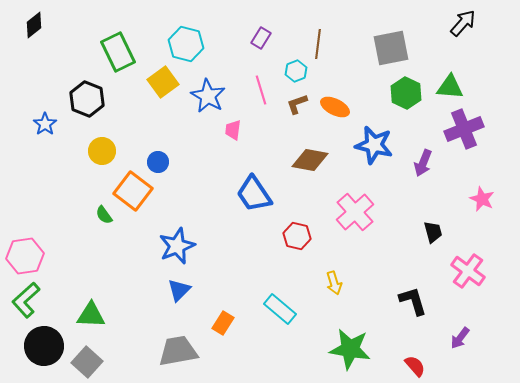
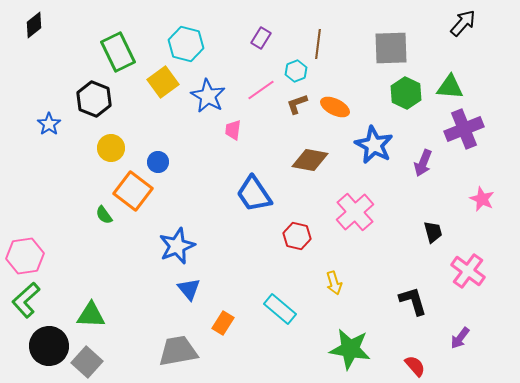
gray square at (391, 48): rotated 9 degrees clockwise
pink line at (261, 90): rotated 72 degrees clockwise
black hexagon at (87, 99): moved 7 px right
blue star at (45, 124): moved 4 px right
blue star at (374, 145): rotated 15 degrees clockwise
yellow circle at (102, 151): moved 9 px right, 3 px up
blue triangle at (179, 290): moved 10 px right, 1 px up; rotated 25 degrees counterclockwise
black circle at (44, 346): moved 5 px right
